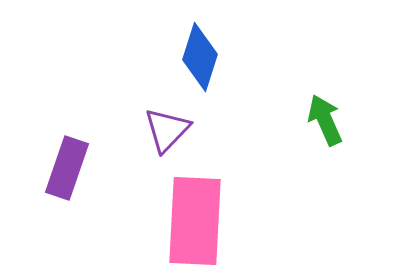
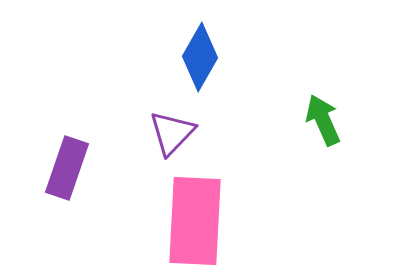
blue diamond: rotated 12 degrees clockwise
green arrow: moved 2 px left
purple triangle: moved 5 px right, 3 px down
